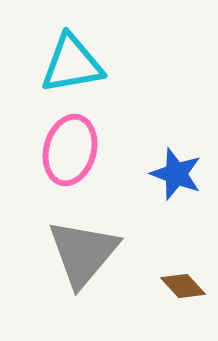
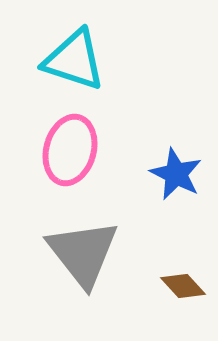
cyan triangle: moved 2 px right, 4 px up; rotated 28 degrees clockwise
blue star: rotated 6 degrees clockwise
gray triangle: rotated 18 degrees counterclockwise
